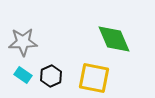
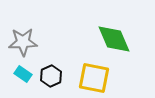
cyan rectangle: moved 1 px up
